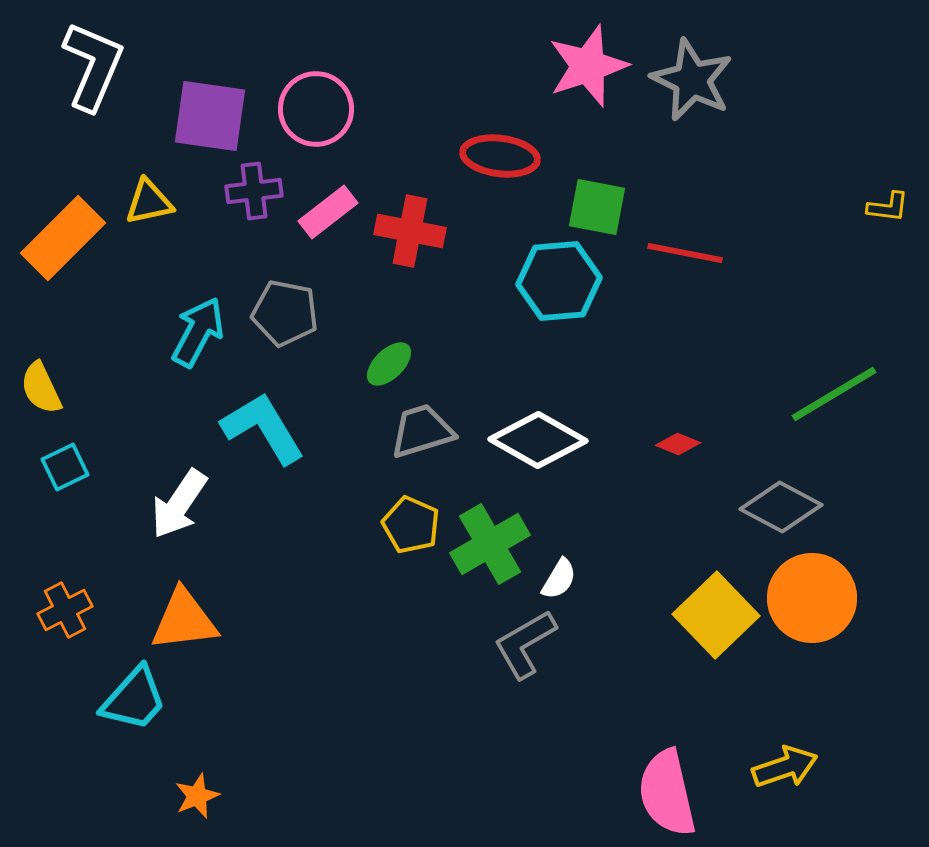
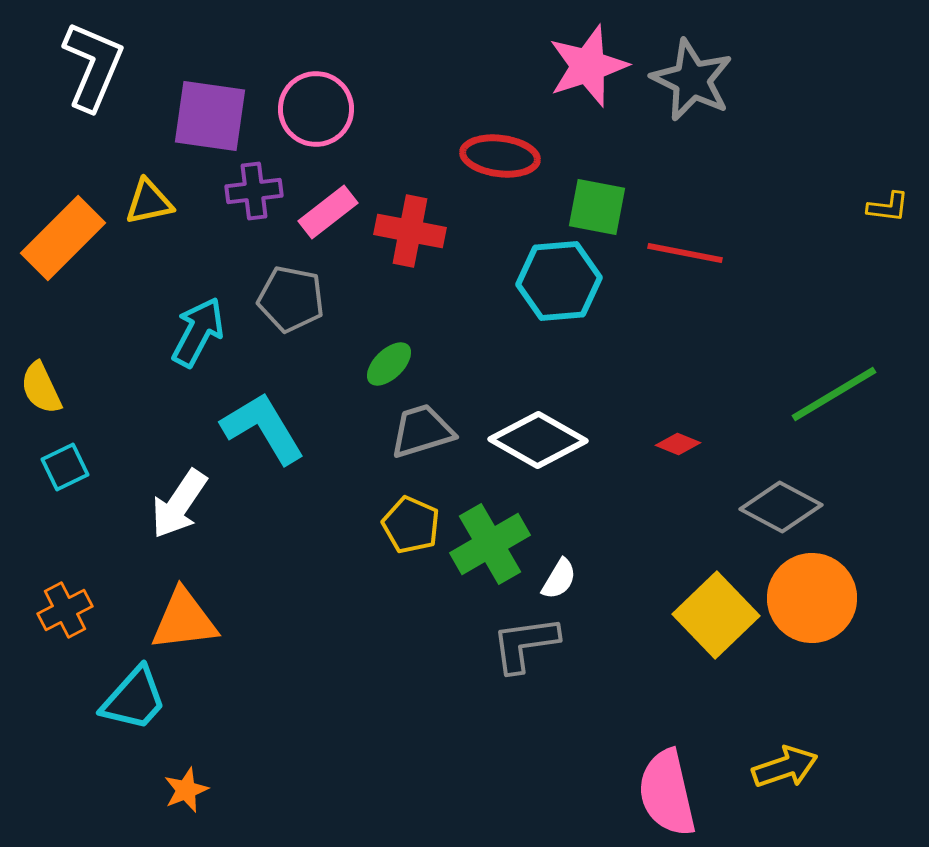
gray pentagon: moved 6 px right, 14 px up
gray L-shape: rotated 22 degrees clockwise
orange star: moved 11 px left, 6 px up
